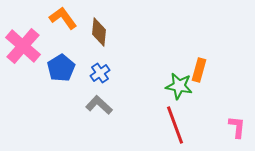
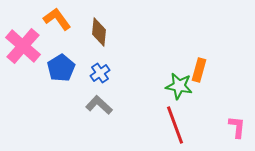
orange L-shape: moved 6 px left, 1 px down
